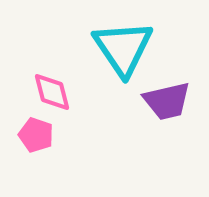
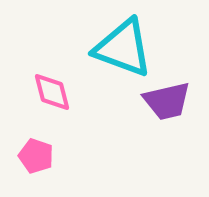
cyan triangle: rotated 36 degrees counterclockwise
pink pentagon: moved 21 px down
